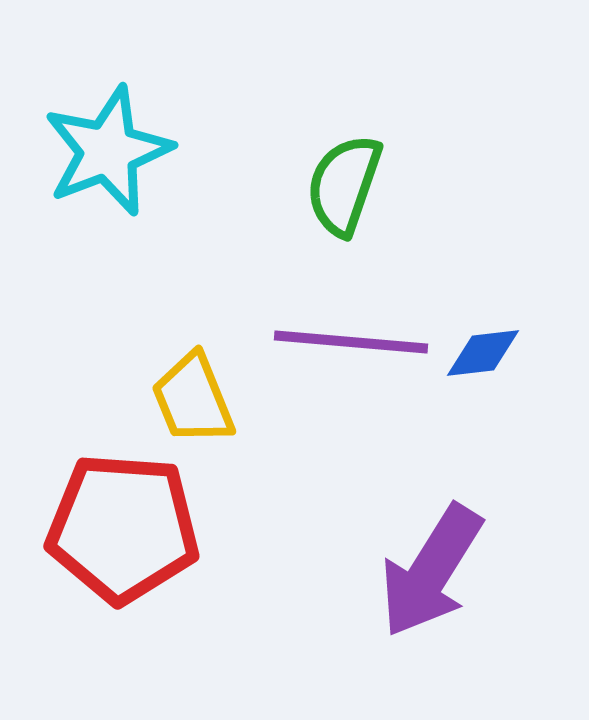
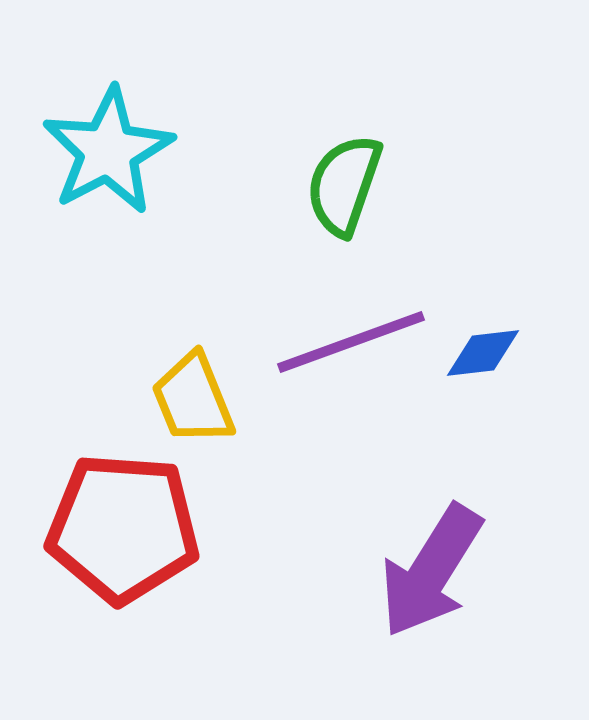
cyan star: rotated 7 degrees counterclockwise
purple line: rotated 25 degrees counterclockwise
